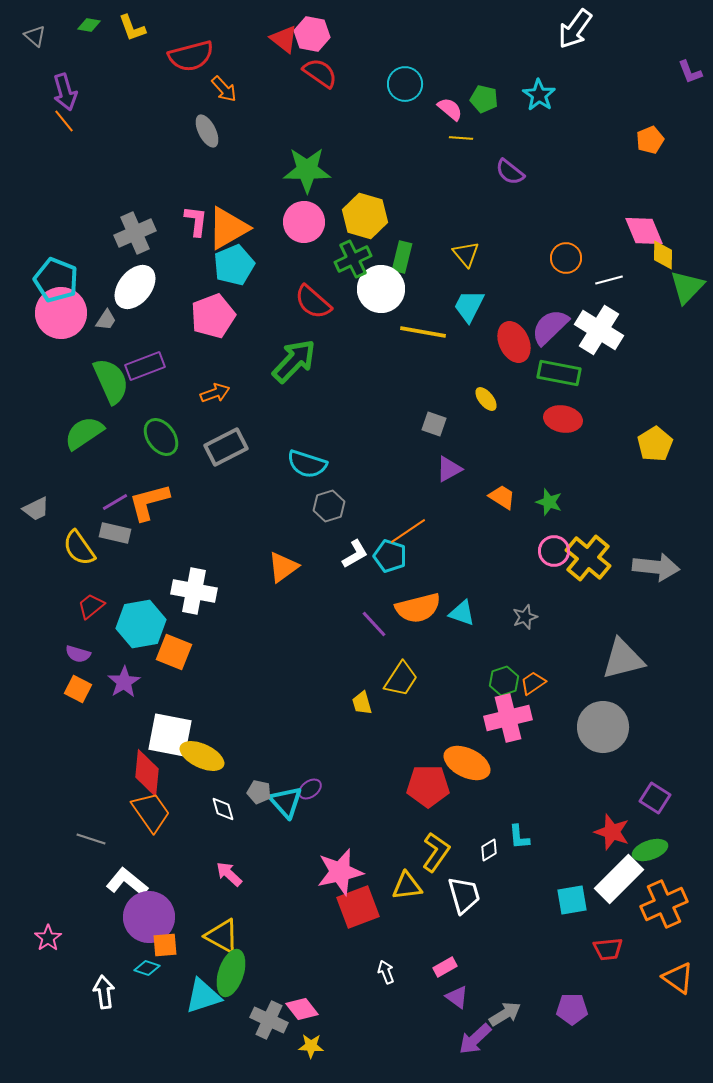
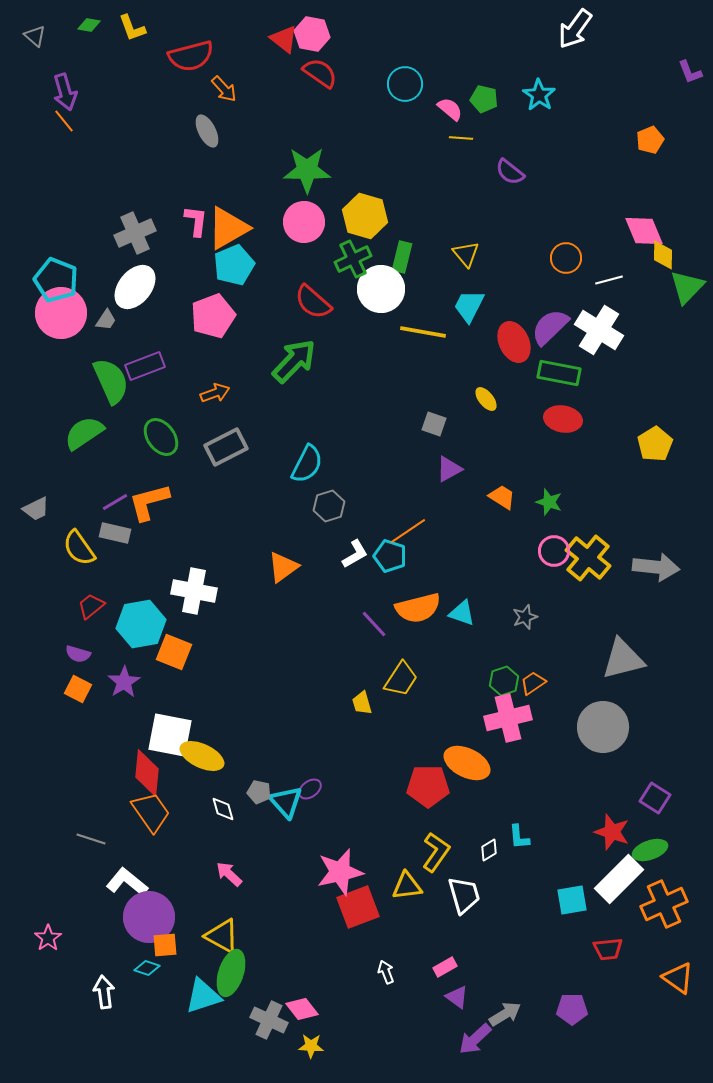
cyan semicircle at (307, 464): rotated 81 degrees counterclockwise
